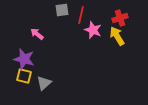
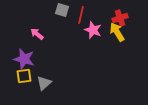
gray square: rotated 24 degrees clockwise
yellow arrow: moved 4 px up
yellow square: rotated 21 degrees counterclockwise
